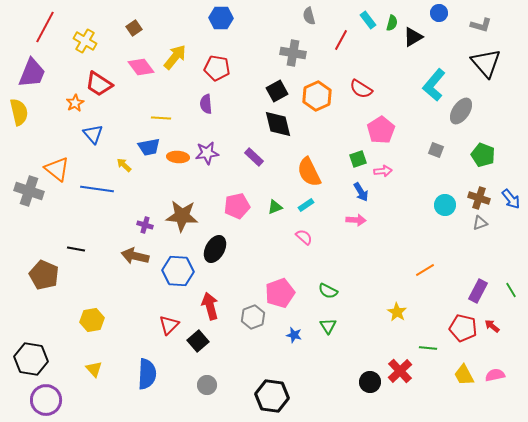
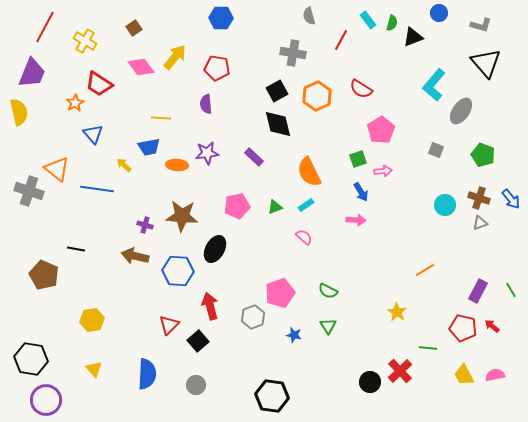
black triangle at (413, 37): rotated 10 degrees clockwise
orange ellipse at (178, 157): moved 1 px left, 8 px down
gray circle at (207, 385): moved 11 px left
